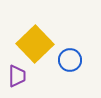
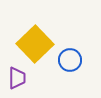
purple trapezoid: moved 2 px down
